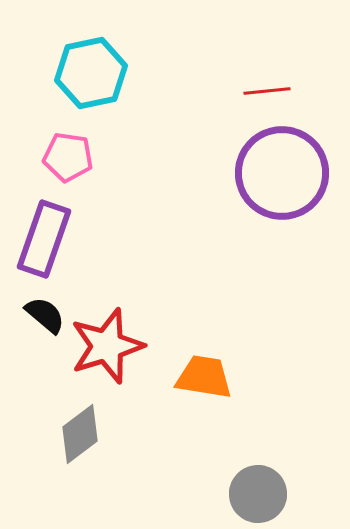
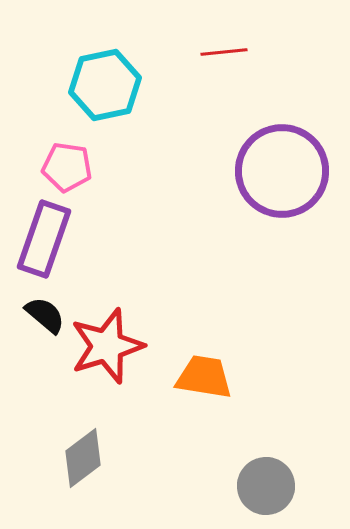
cyan hexagon: moved 14 px right, 12 px down
red line: moved 43 px left, 39 px up
pink pentagon: moved 1 px left, 10 px down
purple circle: moved 2 px up
gray diamond: moved 3 px right, 24 px down
gray circle: moved 8 px right, 8 px up
